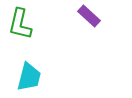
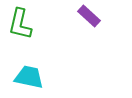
cyan trapezoid: rotated 92 degrees counterclockwise
